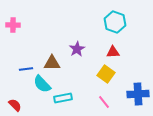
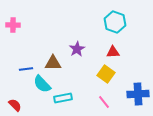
brown triangle: moved 1 px right
